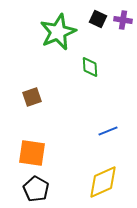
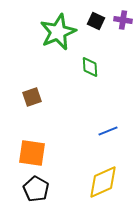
black square: moved 2 px left, 2 px down
